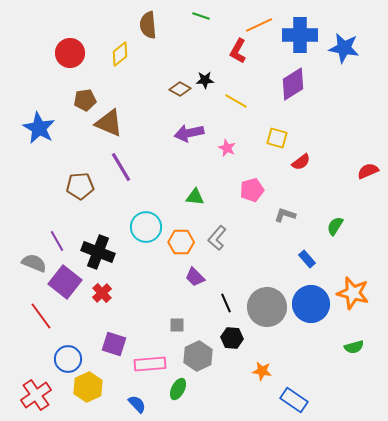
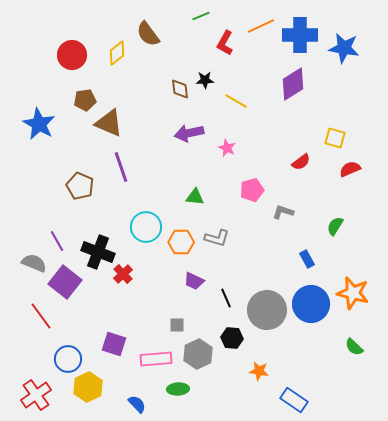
green line at (201, 16): rotated 42 degrees counterclockwise
brown semicircle at (148, 25): moved 9 px down; rotated 32 degrees counterclockwise
orange line at (259, 25): moved 2 px right, 1 px down
red L-shape at (238, 51): moved 13 px left, 8 px up
red circle at (70, 53): moved 2 px right, 2 px down
yellow diamond at (120, 54): moved 3 px left, 1 px up
brown diamond at (180, 89): rotated 55 degrees clockwise
blue star at (39, 128): moved 4 px up
yellow square at (277, 138): moved 58 px right
purple line at (121, 167): rotated 12 degrees clockwise
red semicircle at (368, 171): moved 18 px left, 2 px up
brown pentagon at (80, 186): rotated 28 degrees clockwise
gray L-shape at (285, 215): moved 2 px left, 3 px up
gray L-shape at (217, 238): rotated 115 degrees counterclockwise
blue rectangle at (307, 259): rotated 12 degrees clockwise
purple trapezoid at (195, 277): moved 1 px left, 4 px down; rotated 20 degrees counterclockwise
red cross at (102, 293): moved 21 px right, 19 px up
black line at (226, 303): moved 5 px up
gray circle at (267, 307): moved 3 px down
green semicircle at (354, 347): rotated 60 degrees clockwise
gray hexagon at (198, 356): moved 2 px up
pink rectangle at (150, 364): moved 6 px right, 5 px up
orange star at (262, 371): moved 3 px left
green ellipse at (178, 389): rotated 60 degrees clockwise
